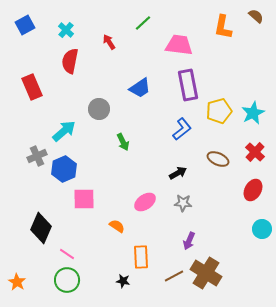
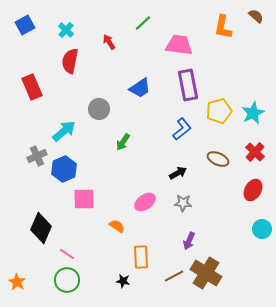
green arrow: rotated 60 degrees clockwise
